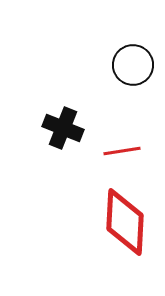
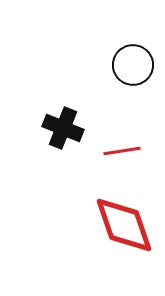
red diamond: moved 1 px left, 3 px down; rotated 22 degrees counterclockwise
